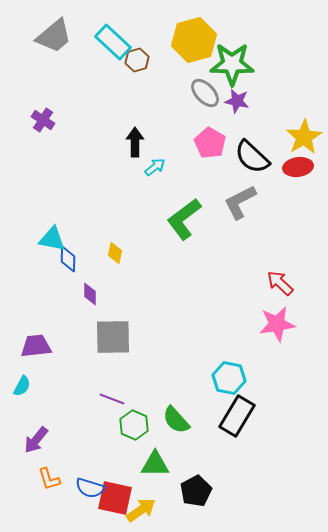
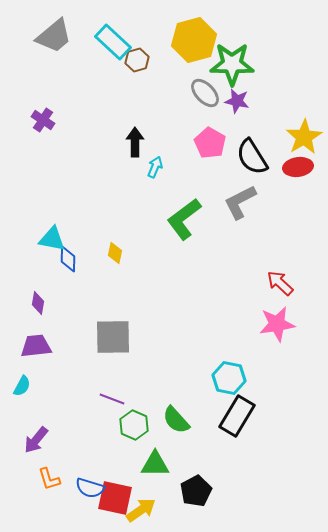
black semicircle: rotated 15 degrees clockwise
cyan arrow: rotated 30 degrees counterclockwise
purple diamond: moved 52 px left, 9 px down; rotated 10 degrees clockwise
